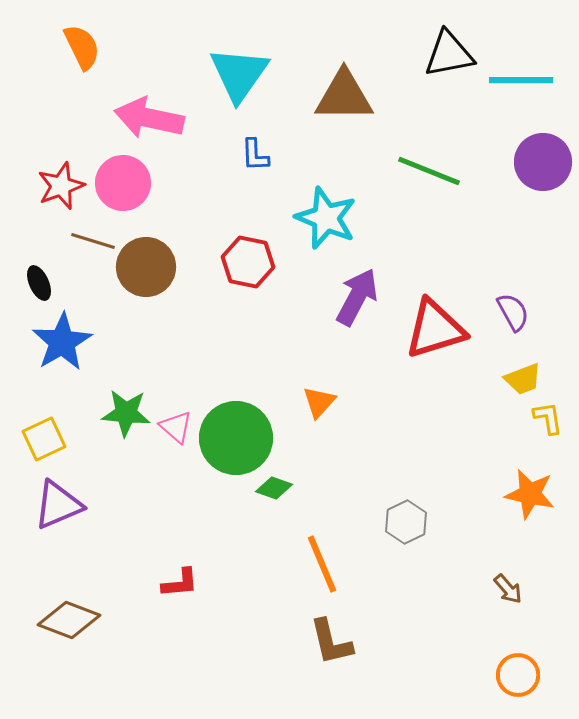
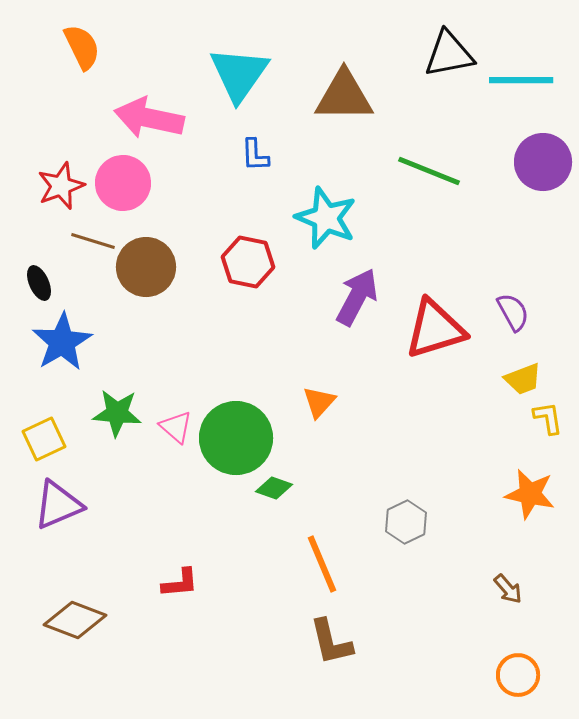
green star: moved 9 px left
brown diamond: moved 6 px right
